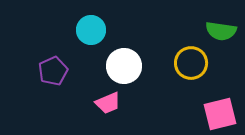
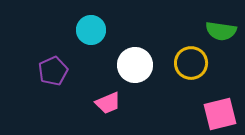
white circle: moved 11 px right, 1 px up
